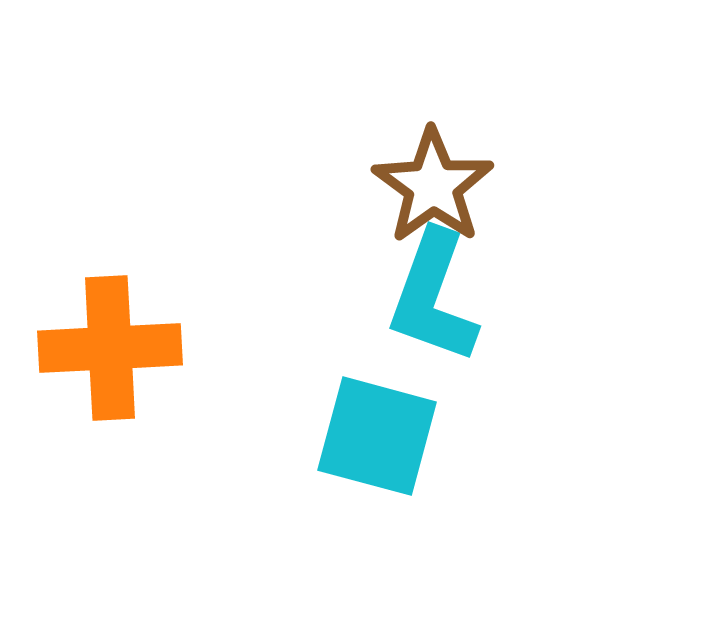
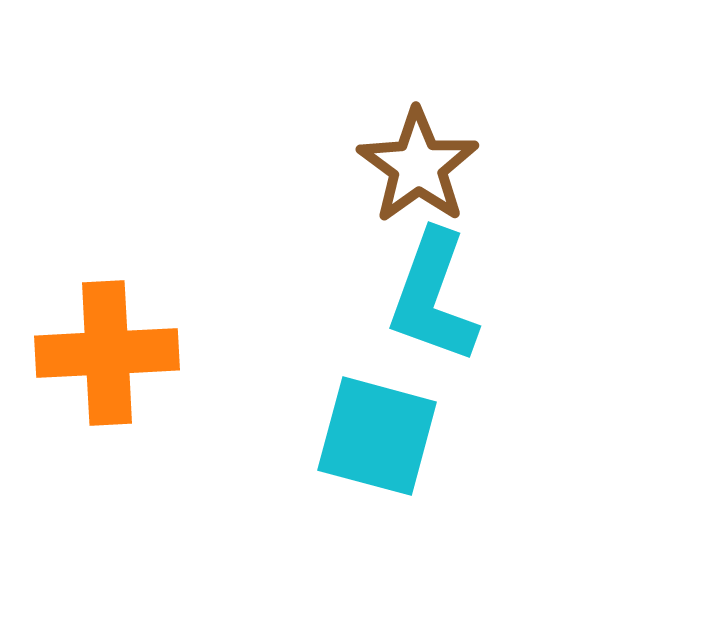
brown star: moved 15 px left, 20 px up
orange cross: moved 3 px left, 5 px down
